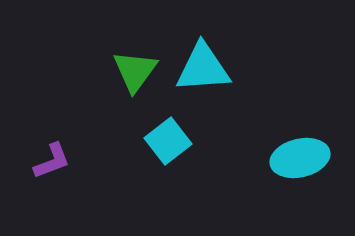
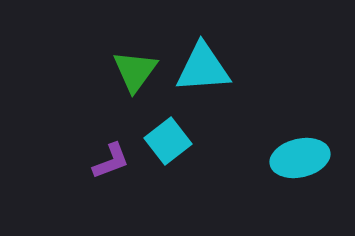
purple L-shape: moved 59 px right
